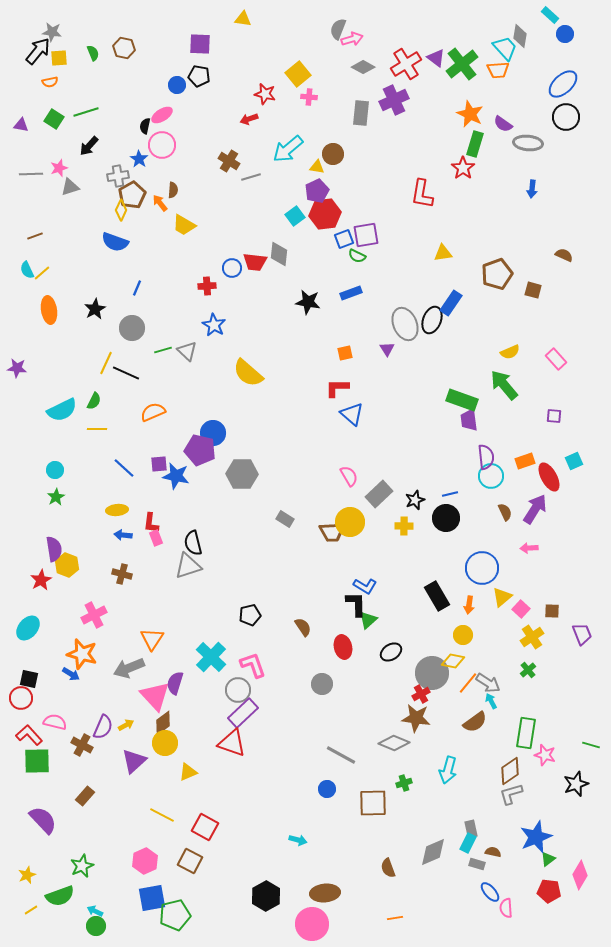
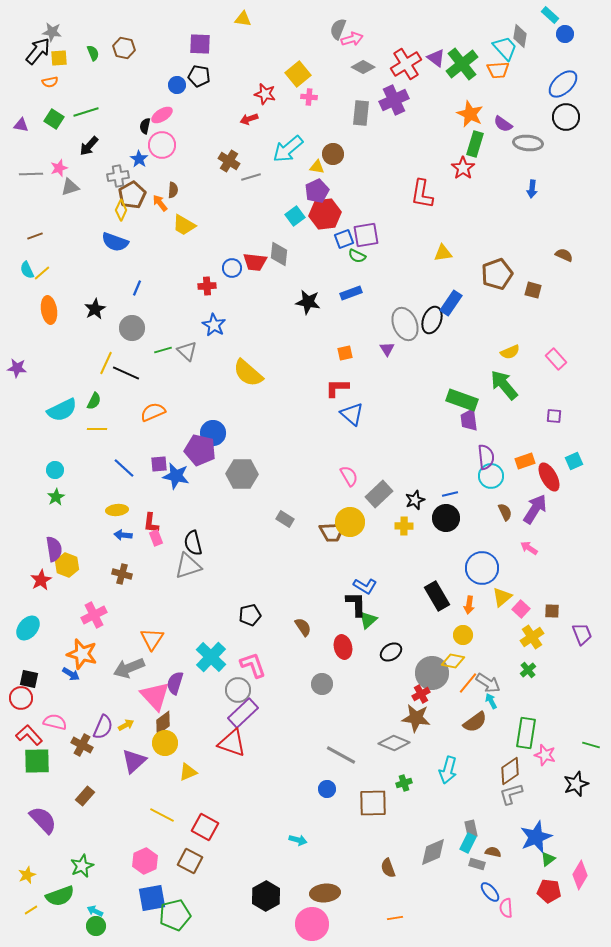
pink arrow at (529, 548): rotated 36 degrees clockwise
